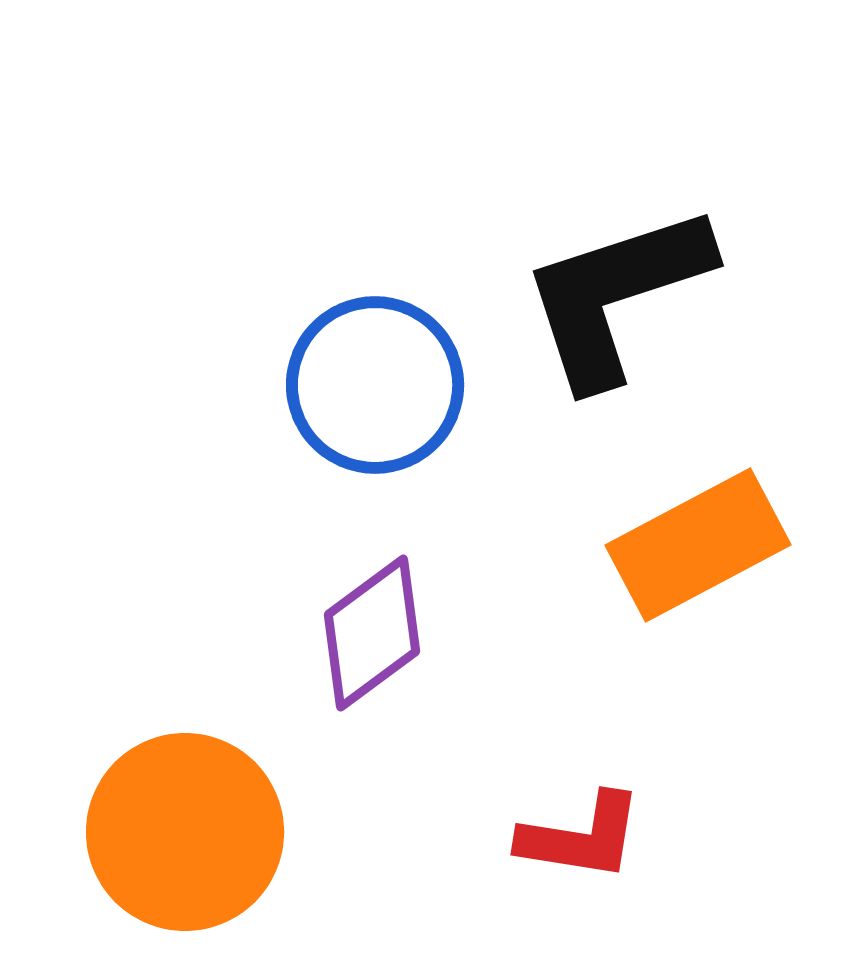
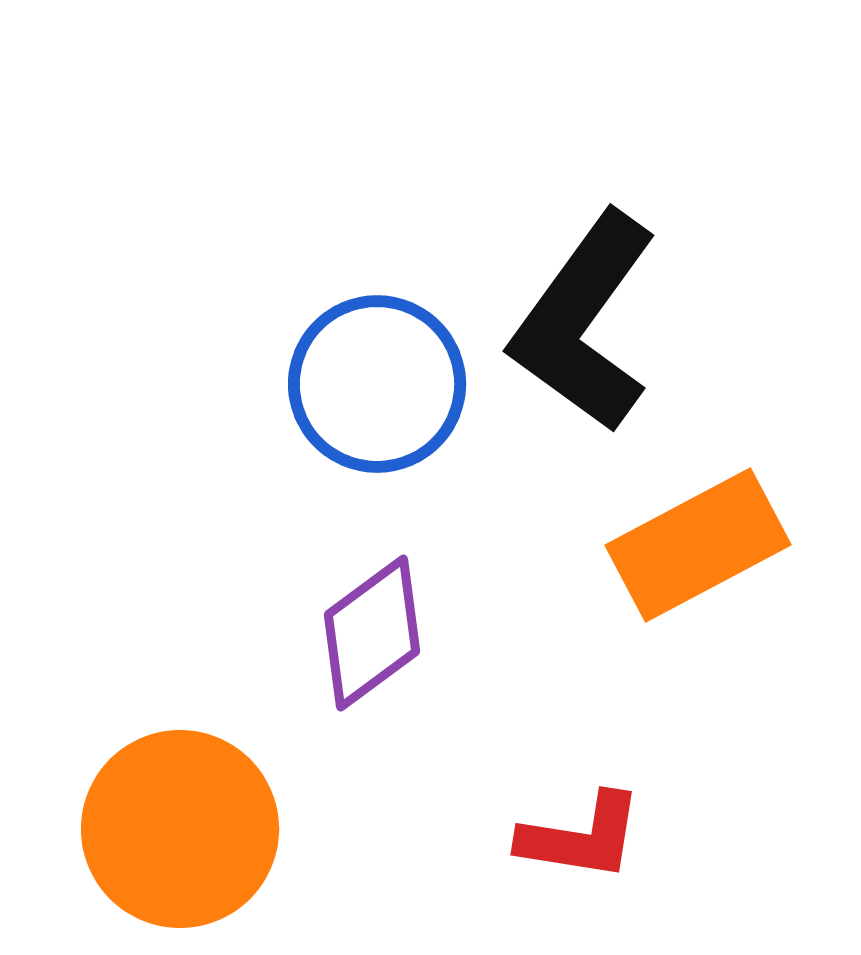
black L-shape: moved 32 px left, 27 px down; rotated 36 degrees counterclockwise
blue circle: moved 2 px right, 1 px up
orange circle: moved 5 px left, 3 px up
